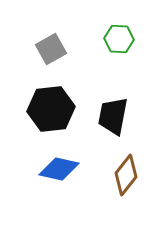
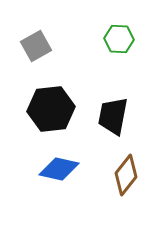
gray square: moved 15 px left, 3 px up
